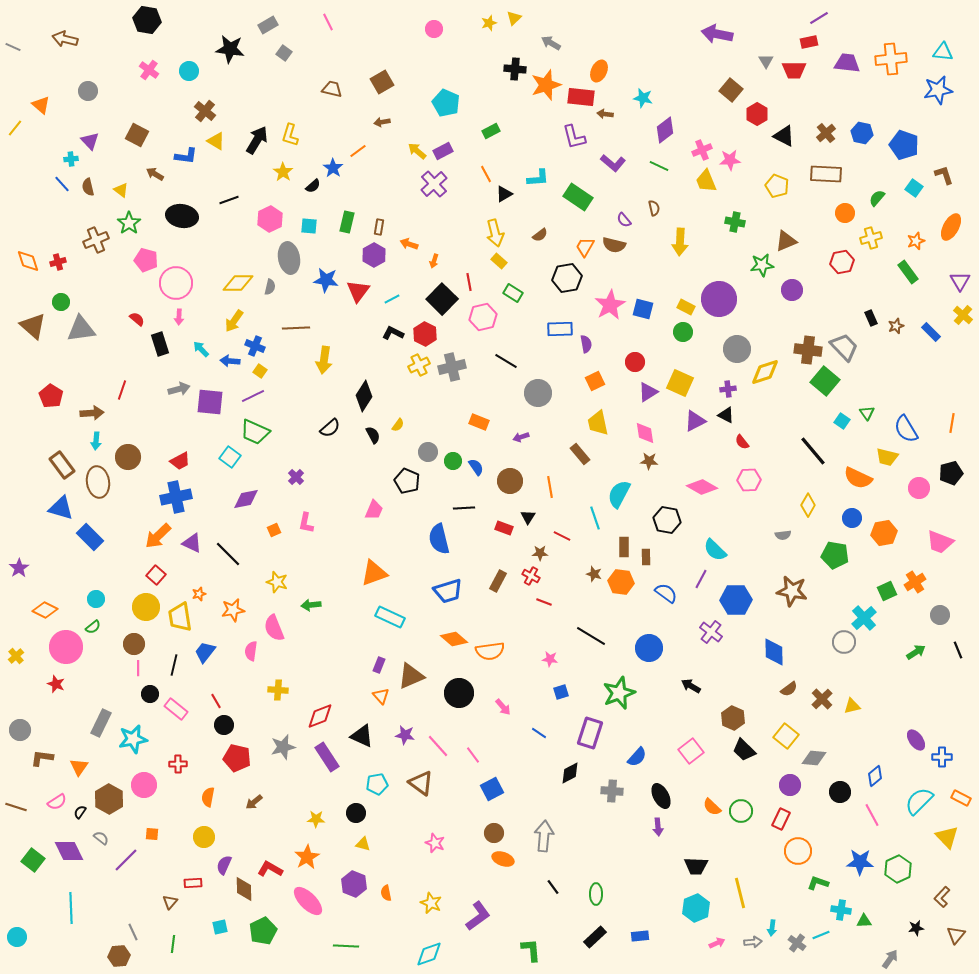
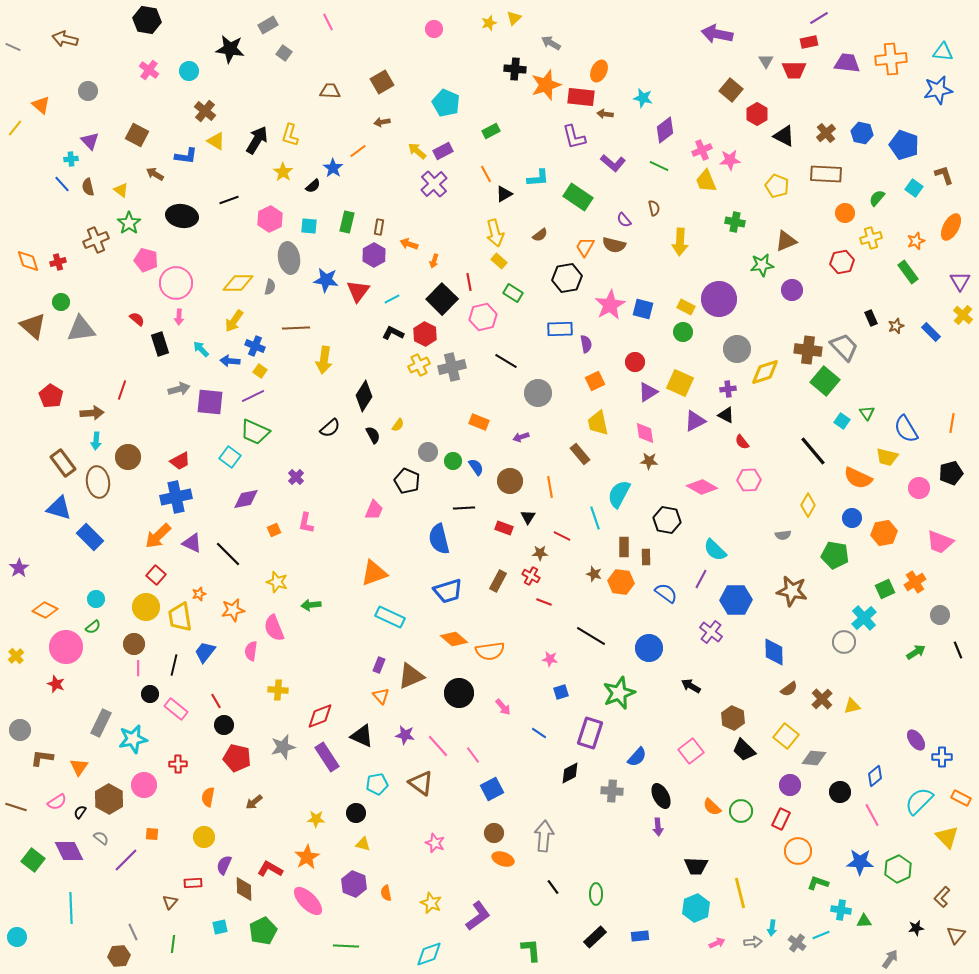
brown trapezoid at (332, 89): moved 2 px left, 2 px down; rotated 10 degrees counterclockwise
brown rectangle at (62, 465): moved 1 px right, 2 px up
blue triangle at (61, 508): moved 2 px left
green square at (887, 591): moved 2 px left, 2 px up
